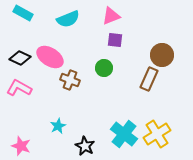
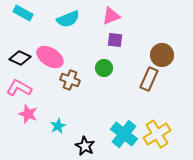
pink star: moved 7 px right, 32 px up
